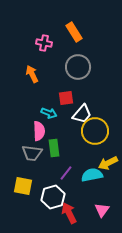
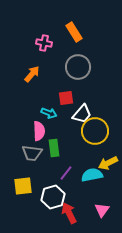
orange arrow: rotated 66 degrees clockwise
yellow square: rotated 18 degrees counterclockwise
